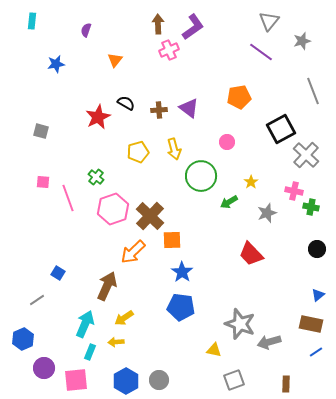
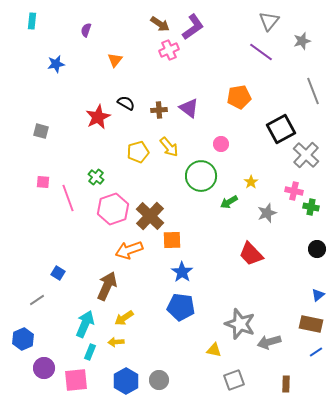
brown arrow at (158, 24): moved 2 px right; rotated 126 degrees clockwise
pink circle at (227, 142): moved 6 px left, 2 px down
yellow arrow at (174, 149): moved 5 px left, 2 px up; rotated 25 degrees counterclockwise
orange arrow at (133, 252): moved 4 px left, 2 px up; rotated 24 degrees clockwise
